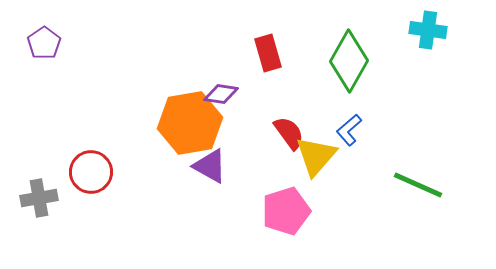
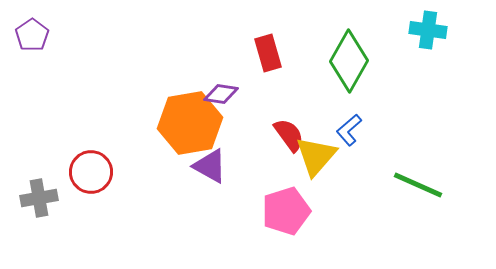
purple pentagon: moved 12 px left, 8 px up
red semicircle: moved 2 px down
